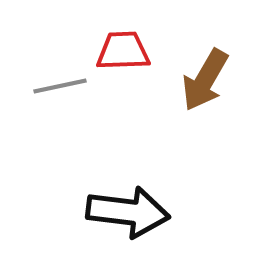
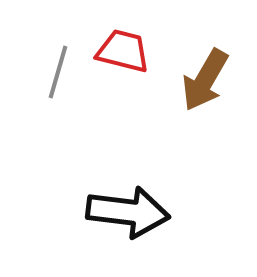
red trapezoid: rotated 16 degrees clockwise
gray line: moved 2 px left, 14 px up; rotated 62 degrees counterclockwise
